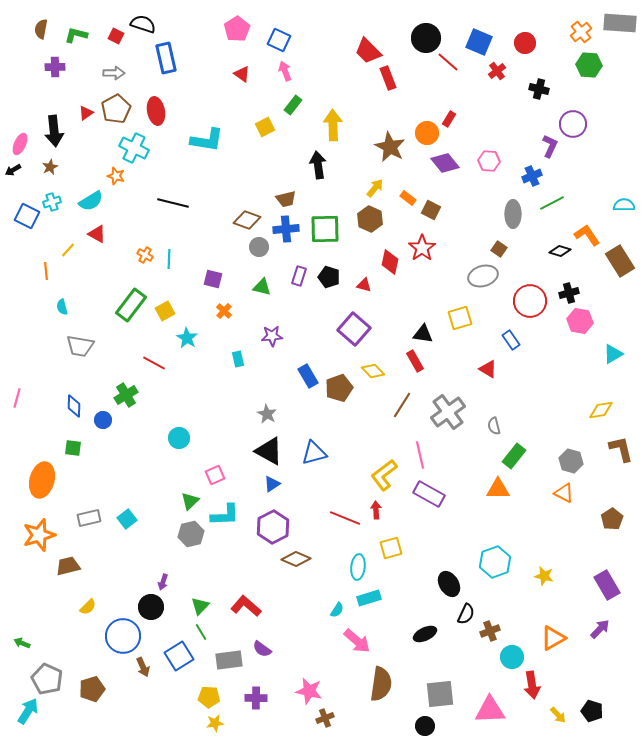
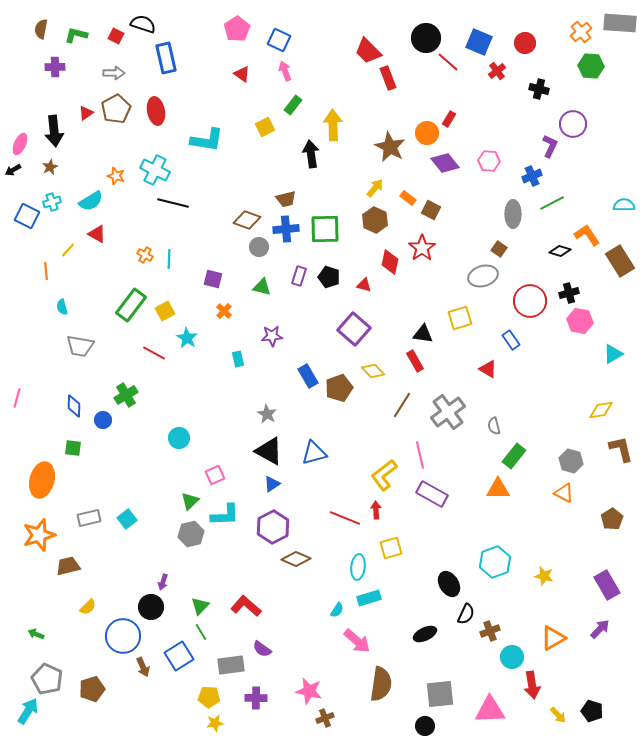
green hexagon at (589, 65): moved 2 px right, 1 px down
cyan cross at (134, 148): moved 21 px right, 22 px down
black arrow at (318, 165): moved 7 px left, 11 px up
brown hexagon at (370, 219): moved 5 px right, 1 px down
red line at (154, 363): moved 10 px up
purple rectangle at (429, 494): moved 3 px right
green arrow at (22, 643): moved 14 px right, 9 px up
gray rectangle at (229, 660): moved 2 px right, 5 px down
